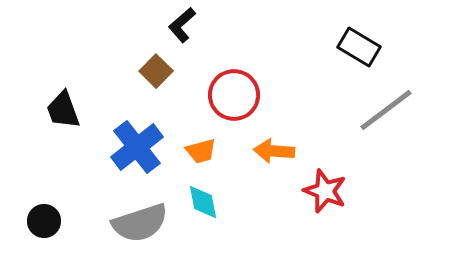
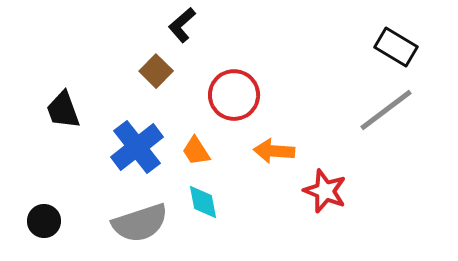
black rectangle: moved 37 px right
orange trapezoid: moved 5 px left; rotated 72 degrees clockwise
